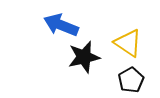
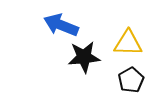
yellow triangle: rotated 32 degrees counterclockwise
black star: rotated 8 degrees clockwise
